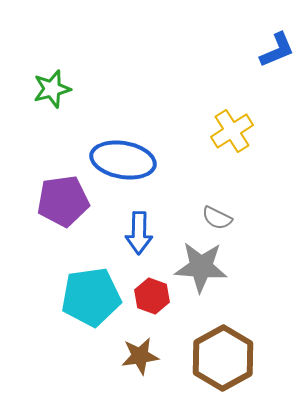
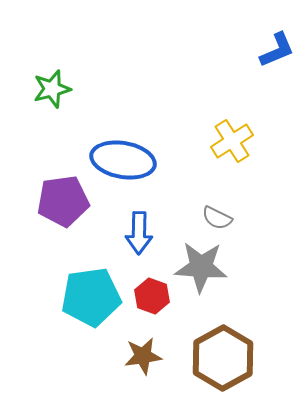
yellow cross: moved 10 px down
brown star: moved 3 px right
